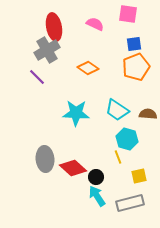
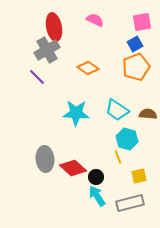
pink square: moved 14 px right, 8 px down; rotated 18 degrees counterclockwise
pink semicircle: moved 4 px up
blue square: moved 1 px right; rotated 21 degrees counterclockwise
